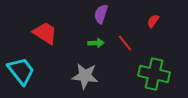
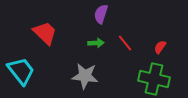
red semicircle: moved 7 px right, 26 px down
red trapezoid: rotated 12 degrees clockwise
green cross: moved 5 px down
